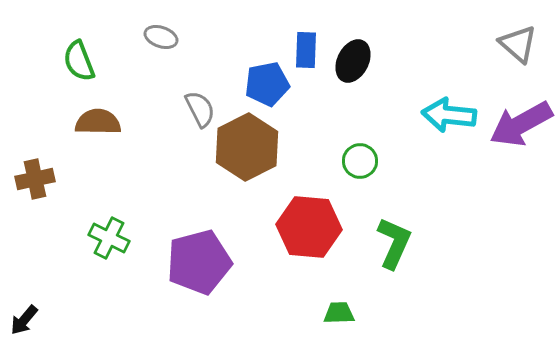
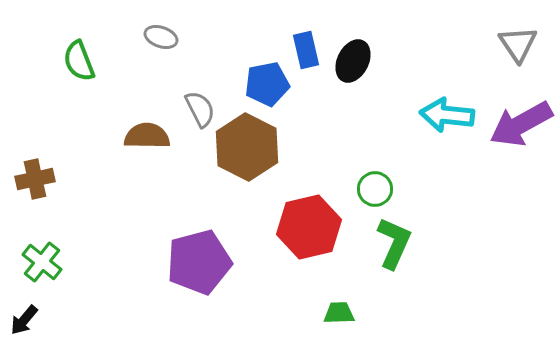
gray triangle: rotated 15 degrees clockwise
blue rectangle: rotated 15 degrees counterclockwise
cyan arrow: moved 2 px left
brown semicircle: moved 49 px right, 14 px down
brown hexagon: rotated 6 degrees counterclockwise
green circle: moved 15 px right, 28 px down
red hexagon: rotated 18 degrees counterclockwise
green cross: moved 67 px left, 24 px down; rotated 12 degrees clockwise
